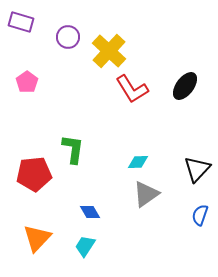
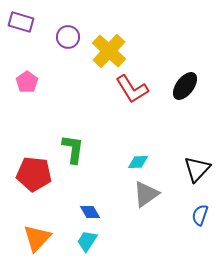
red pentagon: rotated 12 degrees clockwise
cyan trapezoid: moved 2 px right, 5 px up
